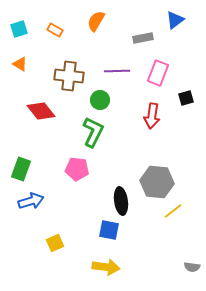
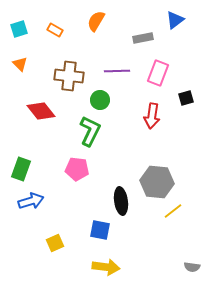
orange triangle: rotated 14 degrees clockwise
green L-shape: moved 3 px left, 1 px up
blue square: moved 9 px left
